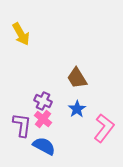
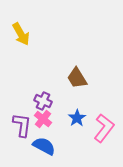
blue star: moved 9 px down
